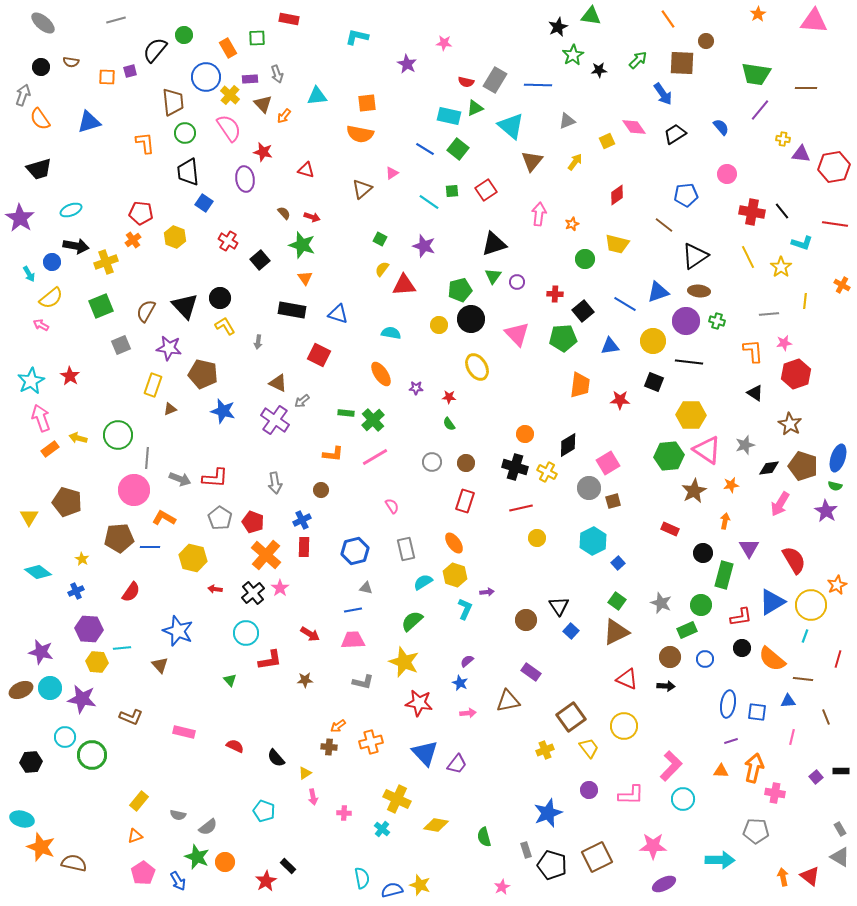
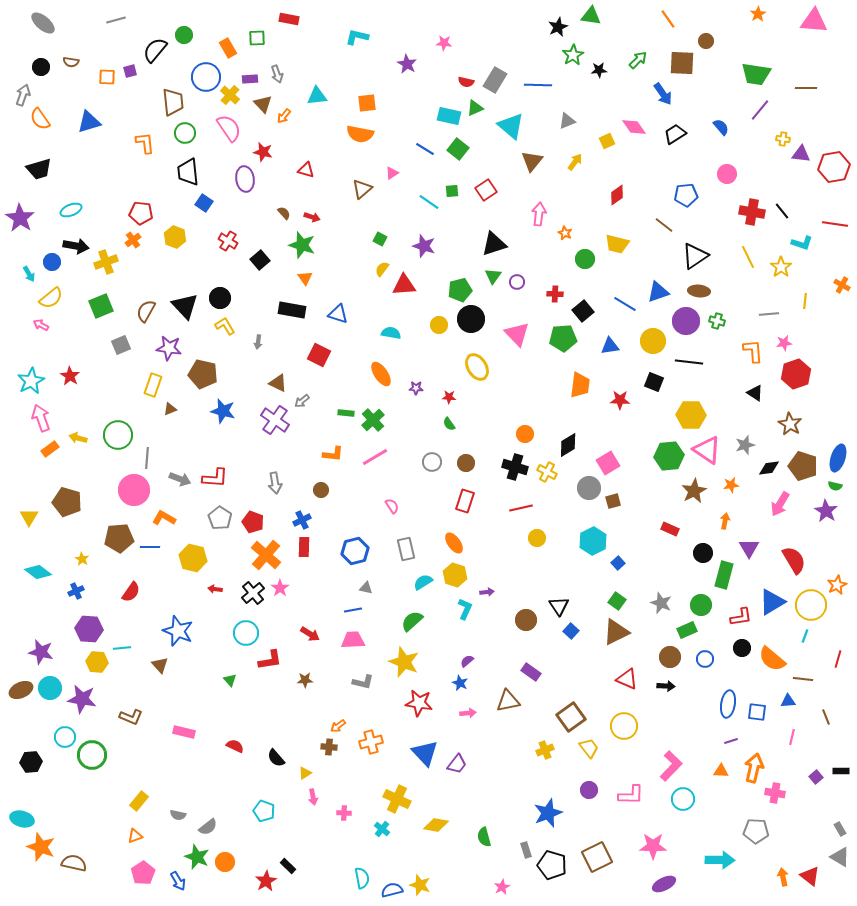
orange star at (572, 224): moved 7 px left, 9 px down; rotated 24 degrees counterclockwise
